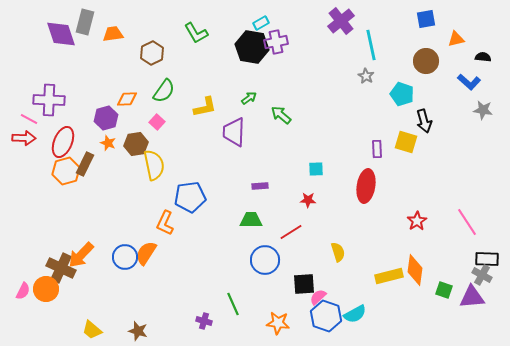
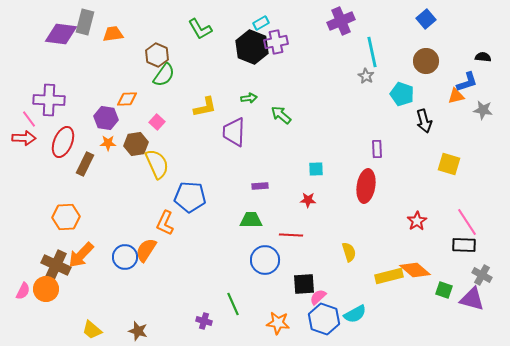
blue square at (426, 19): rotated 30 degrees counterclockwise
purple cross at (341, 21): rotated 16 degrees clockwise
green L-shape at (196, 33): moved 4 px right, 4 px up
purple diamond at (61, 34): rotated 64 degrees counterclockwise
orange triangle at (456, 39): moved 57 px down
cyan line at (371, 45): moved 1 px right, 7 px down
black hexagon at (252, 47): rotated 12 degrees clockwise
brown hexagon at (152, 53): moved 5 px right, 2 px down; rotated 10 degrees counterclockwise
blue L-shape at (469, 82): moved 2 px left; rotated 60 degrees counterclockwise
green semicircle at (164, 91): moved 16 px up
green arrow at (249, 98): rotated 28 degrees clockwise
purple hexagon at (106, 118): rotated 25 degrees clockwise
pink line at (29, 119): rotated 24 degrees clockwise
yellow square at (406, 142): moved 43 px right, 22 px down
orange star at (108, 143): rotated 21 degrees counterclockwise
yellow semicircle at (154, 165): moved 3 px right, 1 px up; rotated 12 degrees counterclockwise
orange hexagon at (66, 171): moved 46 px down; rotated 12 degrees clockwise
blue pentagon at (190, 197): rotated 12 degrees clockwise
red line at (291, 232): moved 3 px down; rotated 35 degrees clockwise
yellow semicircle at (338, 252): moved 11 px right
orange semicircle at (146, 253): moved 3 px up
black rectangle at (487, 259): moved 23 px left, 14 px up
brown cross at (61, 268): moved 5 px left, 3 px up
orange diamond at (415, 270): rotated 56 degrees counterclockwise
purple triangle at (472, 297): moved 2 px down; rotated 20 degrees clockwise
blue hexagon at (326, 316): moved 2 px left, 3 px down
